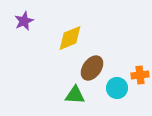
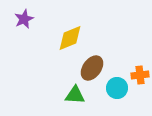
purple star: moved 2 px up
